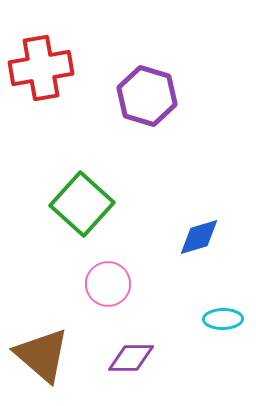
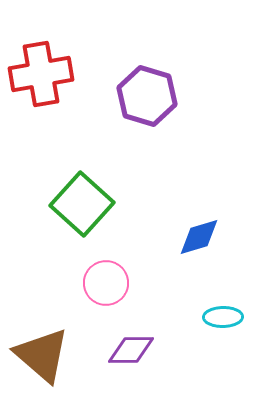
red cross: moved 6 px down
pink circle: moved 2 px left, 1 px up
cyan ellipse: moved 2 px up
purple diamond: moved 8 px up
